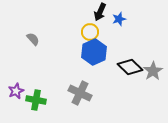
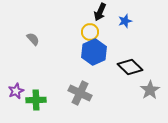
blue star: moved 6 px right, 2 px down
gray star: moved 3 px left, 19 px down
green cross: rotated 12 degrees counterclockwise
